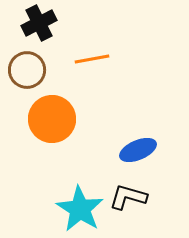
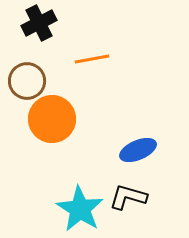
brown circle: moved 11 px down
